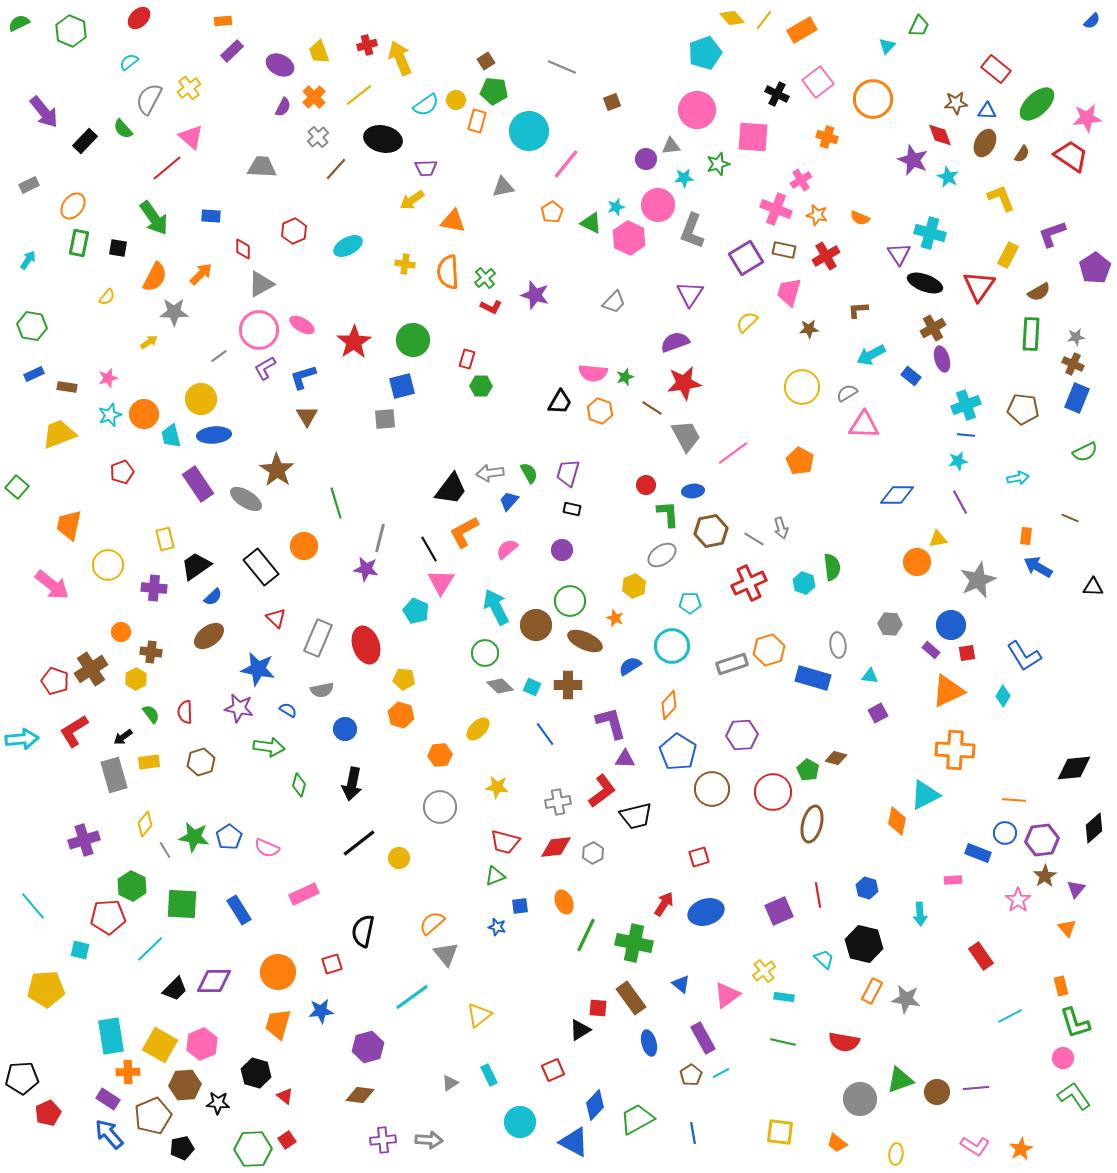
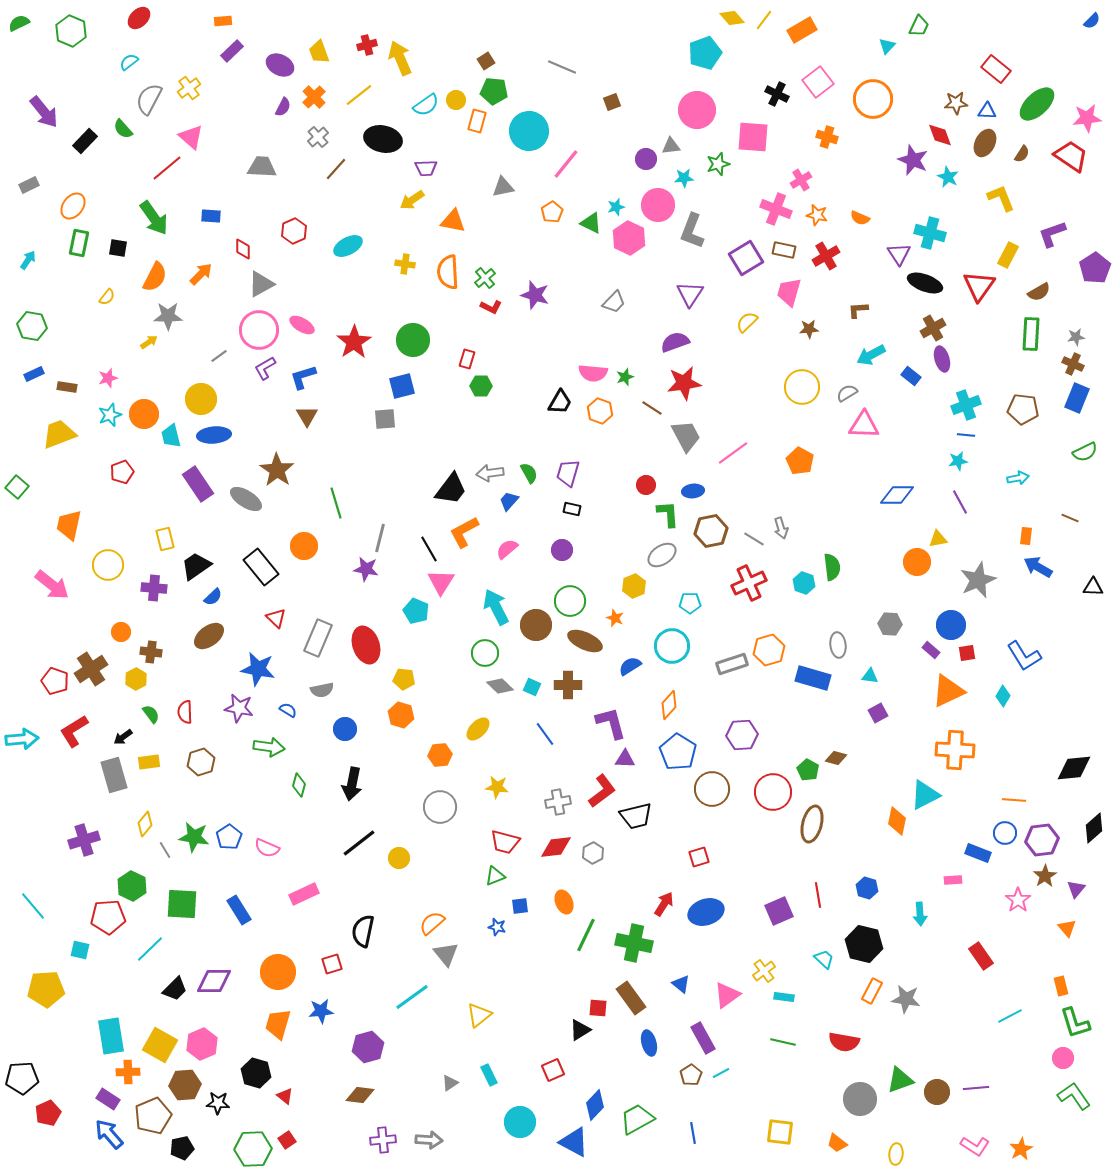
gray star at (174, 312): moved 6 px left, 4 px down
